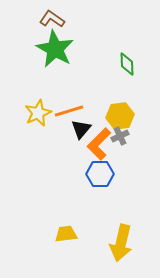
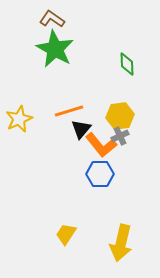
yellow star: moved 19 px left, 6 px down
orange L-shape: moved 2 px right, 1 px down; rotated 84 degrees counterclockwise
yellow trapezoid: rotated 50 degrees counterclockwise
